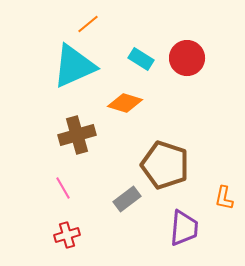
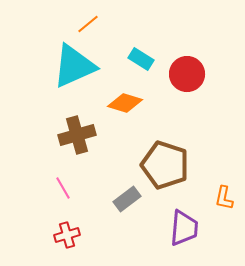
red circle: moved 16 px down
